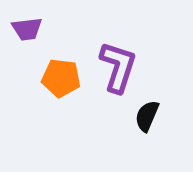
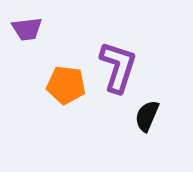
orange pentagon: moved 5 px right, 7 px down
